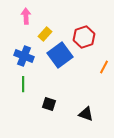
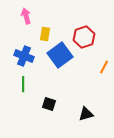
pink arrow: rotated 14 degrees counterclockwise
yellow rectangle: rotated 32 degrees counterclockwise
black triangle: rotated 35 degrees counterclockwise
